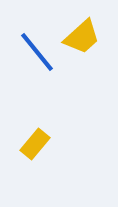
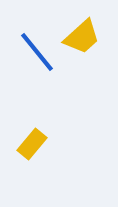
yellow rectangle: moved 3 px left
